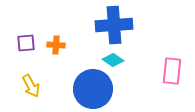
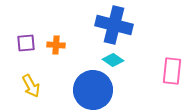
blue cross: rotated 18 degrees clockwise
blue circle: moved 1 px down
